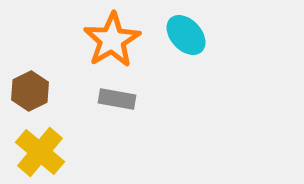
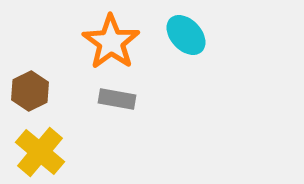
orange star: moved 1 px left, 2 px down; rotated 6 degrees counterclockwise
